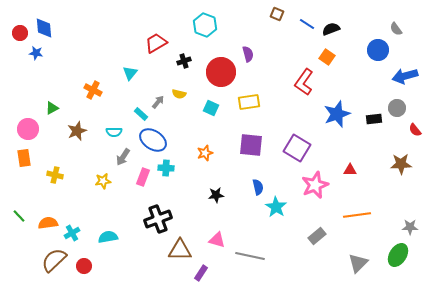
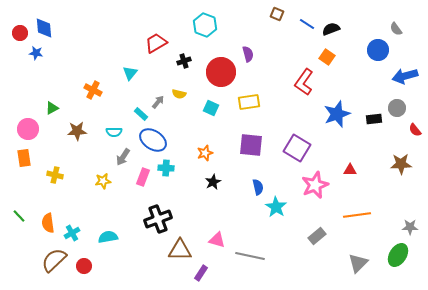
brown star at (77, 131): rotated 18 degrees clockwise
black star at (216, 195): moved 3 px left, 13 px up; rotated 21 degrees counterclockwise
orange semicircle at (48, 223): rotated 90 degrees counterclockwise
